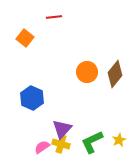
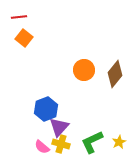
red line: moved 35 px left
orange square: moved 1 px left
orange circle: moved 3 px left, 2 px up
blue hexagon: moved 14 px right, 11 px down; rotated 15 degrees clockwise
purple triangle: moved 3 px left, 2 px up
yellow star: moved 2 px down
pink semicircle: rotated 105 degrees counterclockwise
